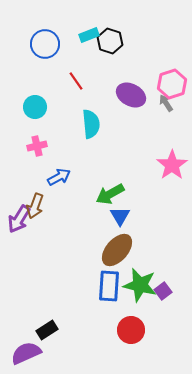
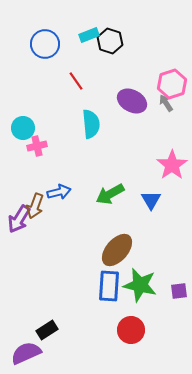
purple ellipse: moved 1 px right, 6 px down
cyan circle: moved 12 px left, 21 px down
blue arrow: moved 15 px down; rotated 15 degrees clockwise
blue triangle: moved 31 px right, 16 px up
purple square: moved 16 px right; rotated 30 degrees clockwise
